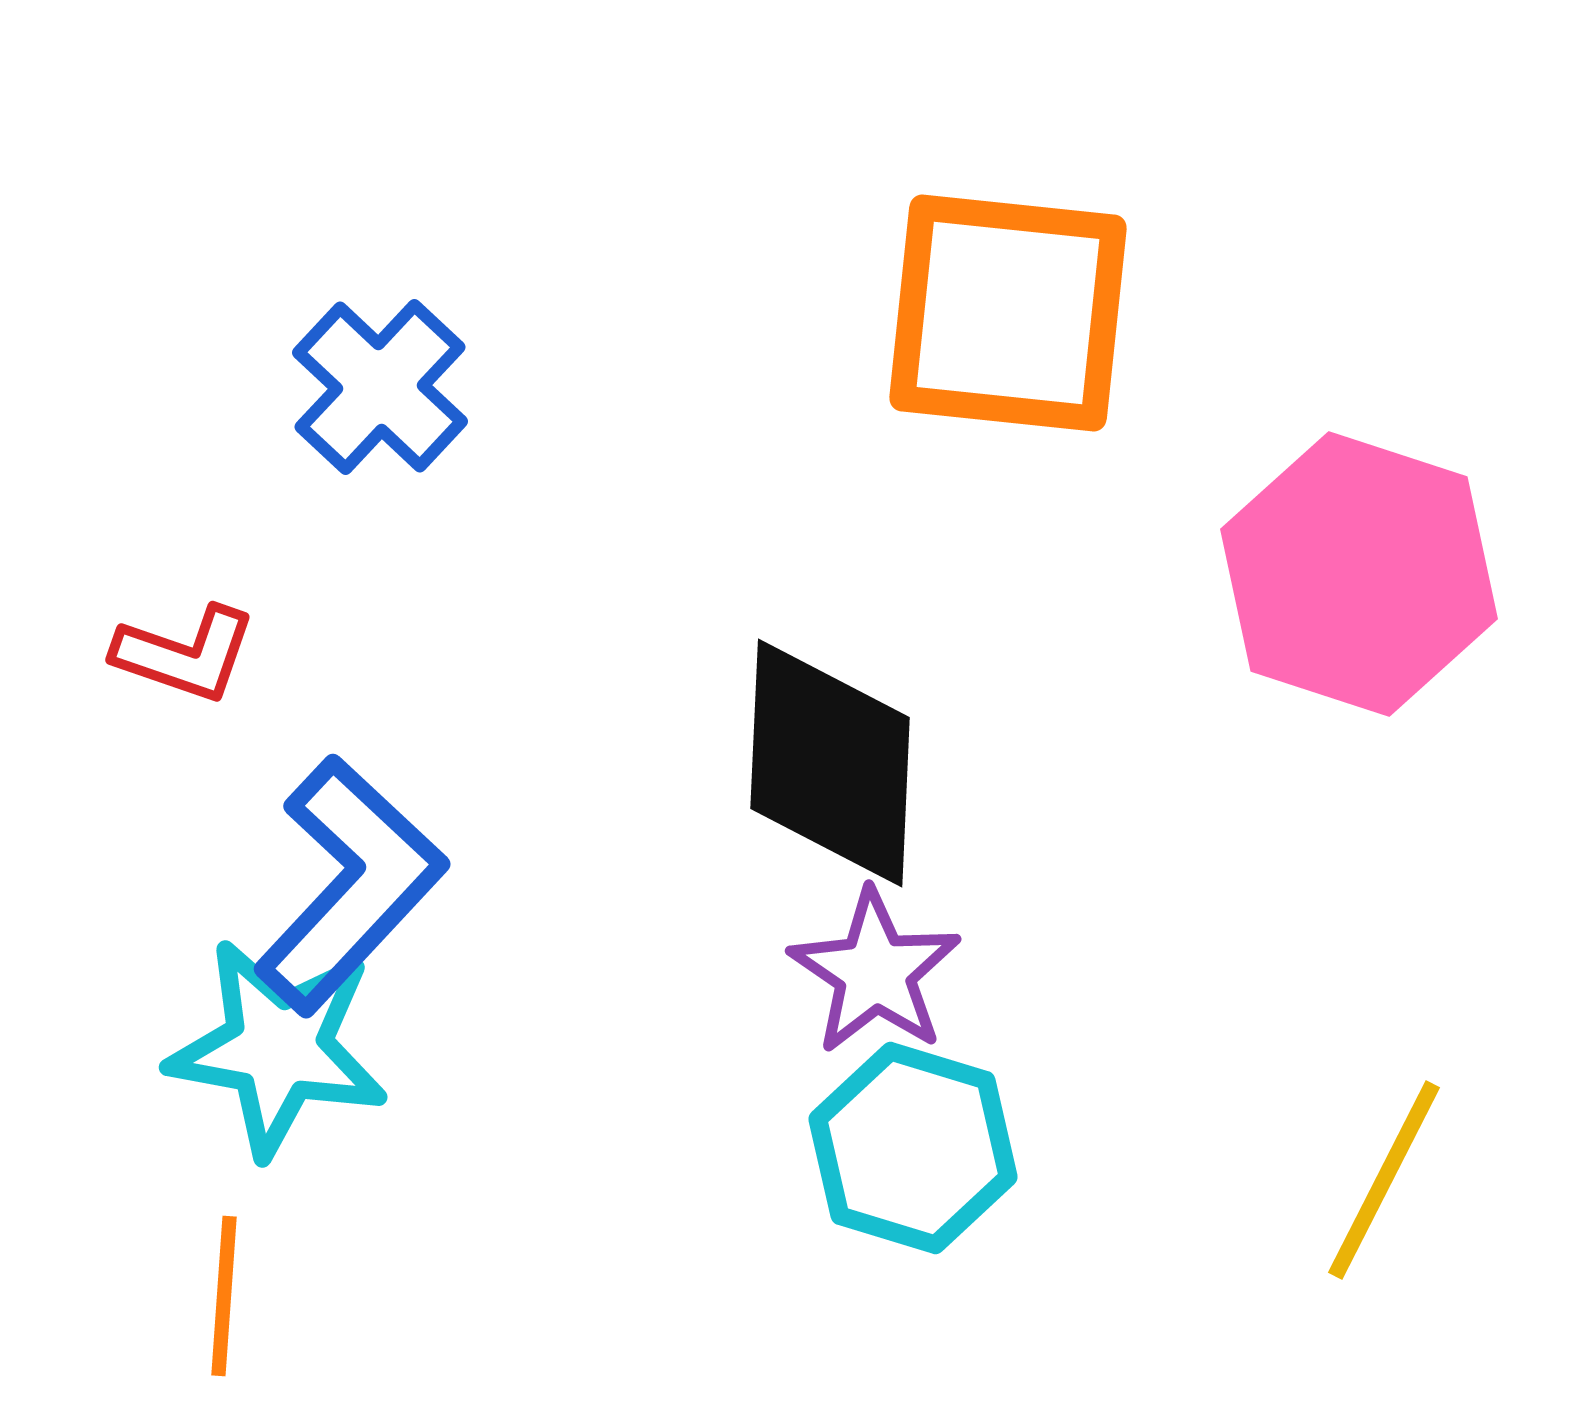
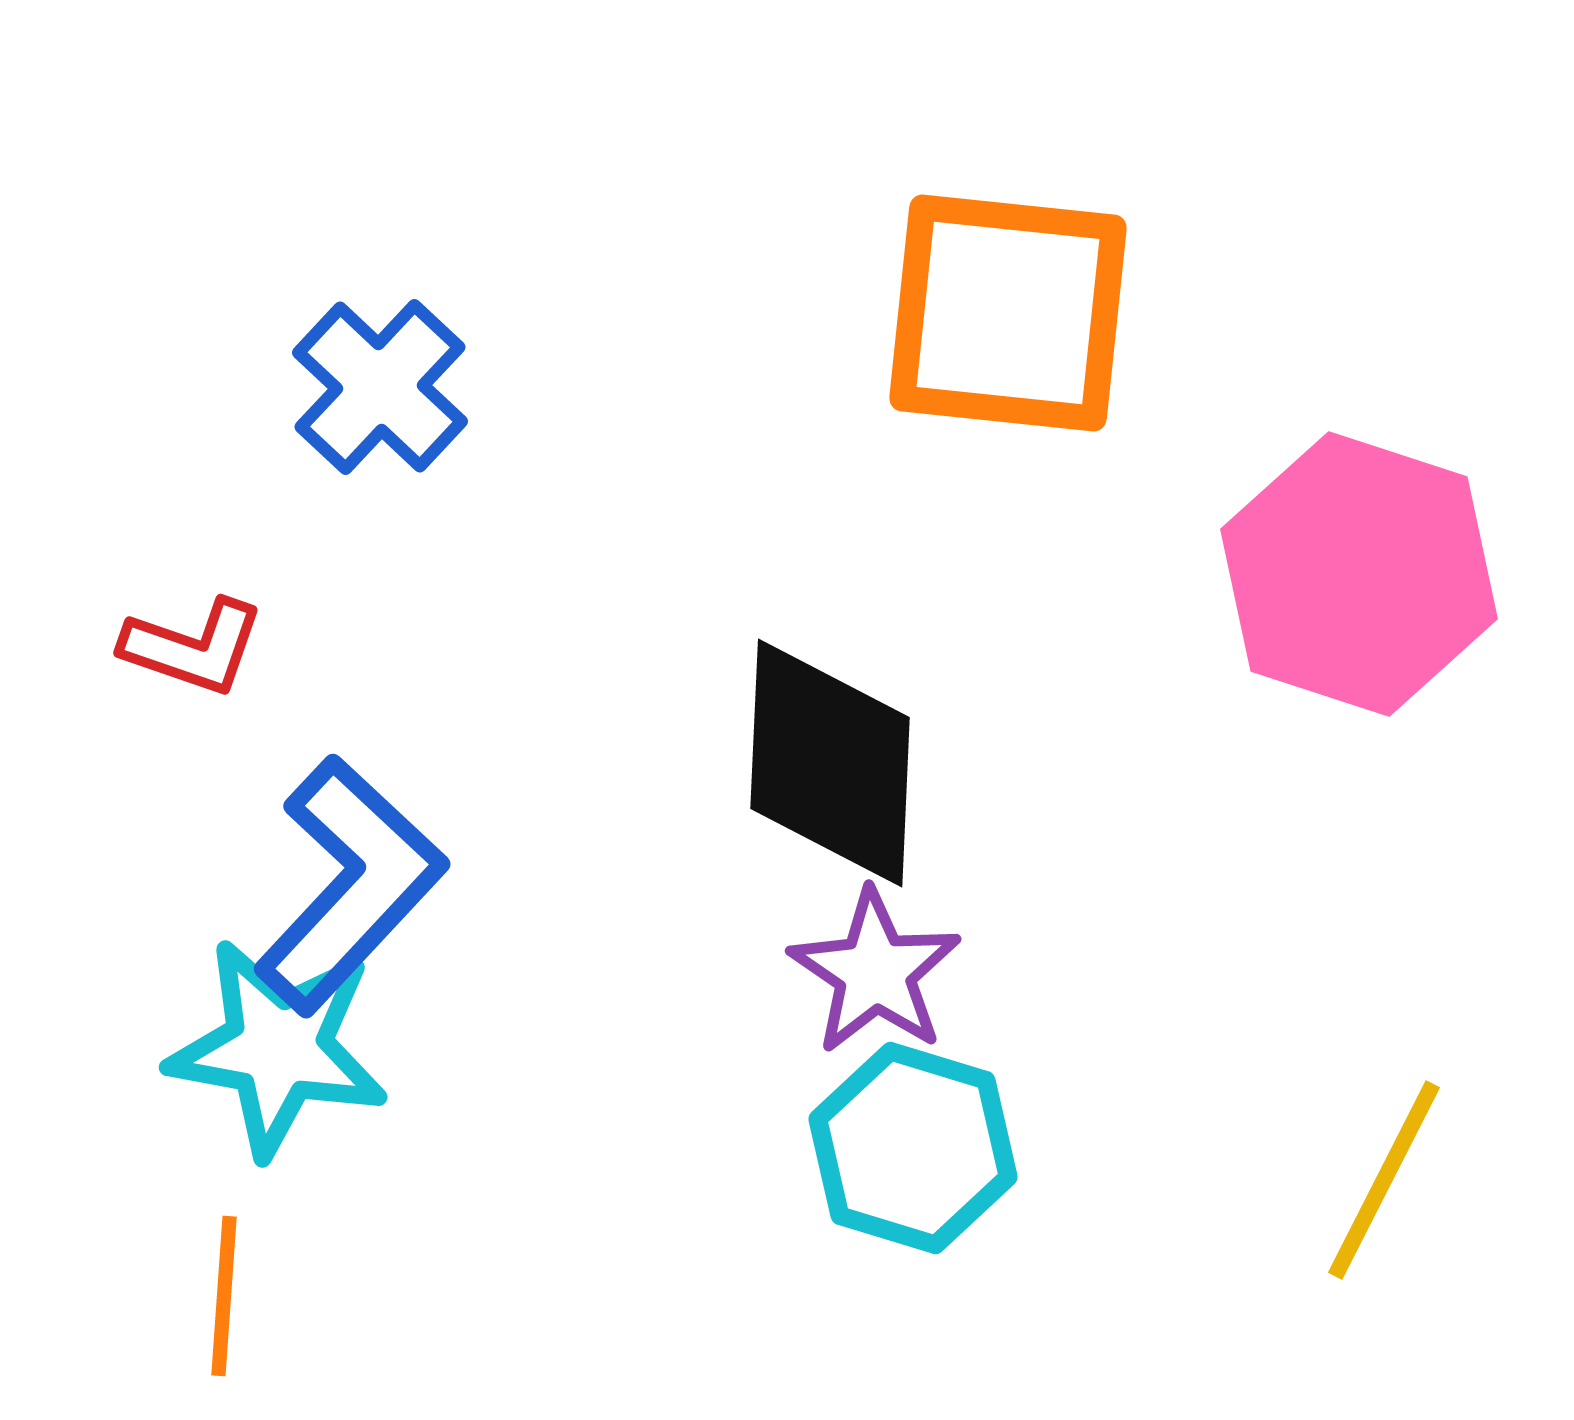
red L-shape: moved 8 px right, 7 px up
